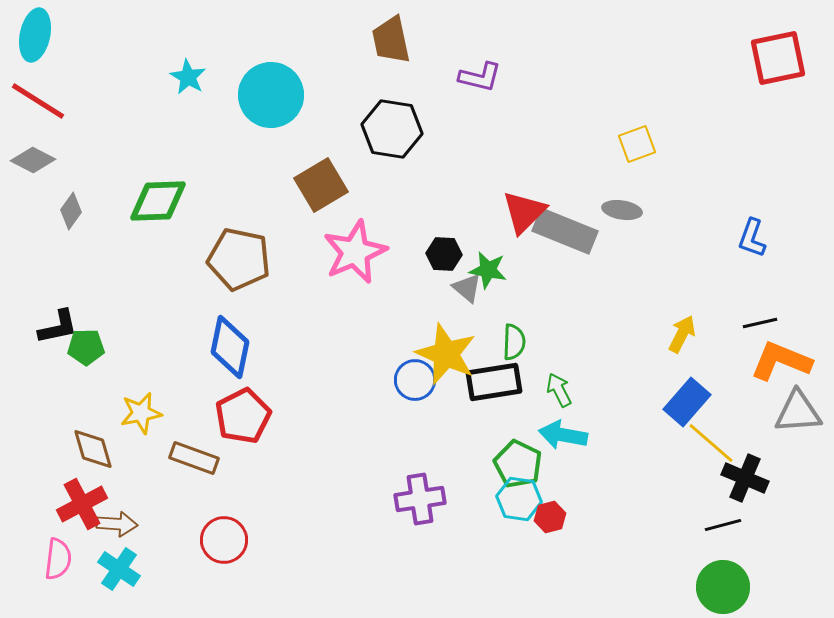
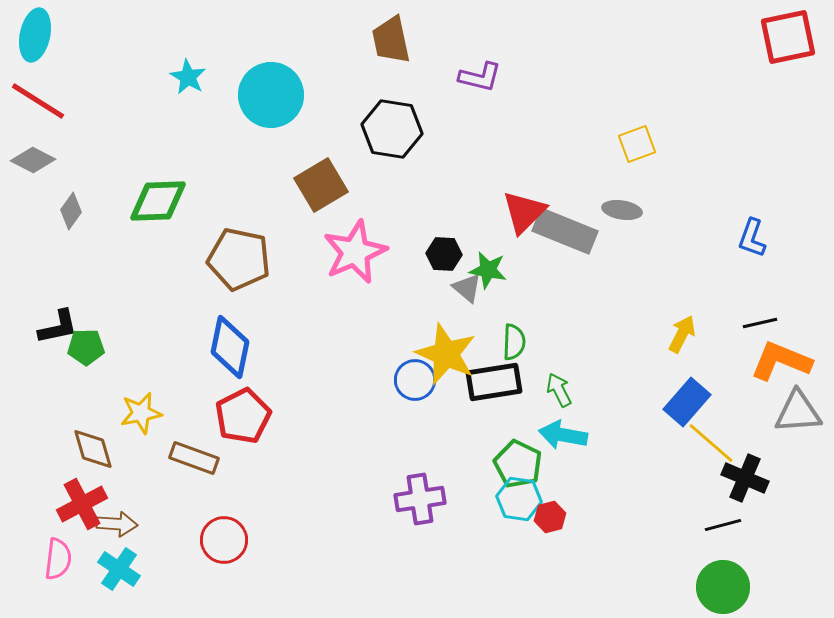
red square at (778, 58): moved 10 px right, 21 px up
